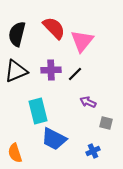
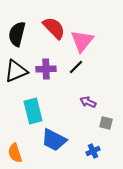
purple cross: moved 5 px left, 1 px up
black line: moved 1 px right, 7 px up
cyan rectangle: moved 5 px left
blue trapezoid: moved 1 px down
